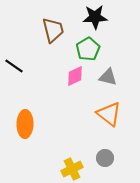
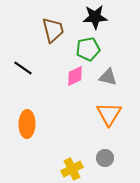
green pentagon: rotated 20 degrees clockwise
black line: moved 9 px right, 2 px down
orange triangle: rotated 24 degrees clockwise
orange ellipse: moved 2 px right
